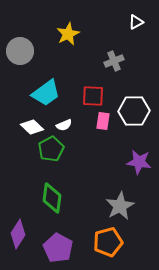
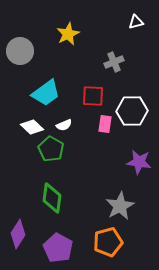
white triangle: rotated 14 degrees clockwise
gray cross: moved 1 px down
white hexagon: moved 2 px left
pink rectangle: moved 2 px right, 3 px down
green pentagon: rotated 15 degrees counterclockwise
